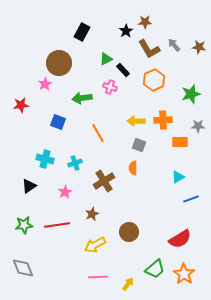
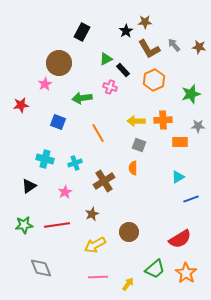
gray diamond at (23, 268): moved 18 px right
orange star at (184, 274): moved 2 px right, 1 px up
